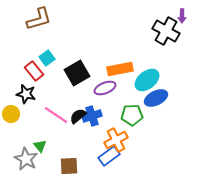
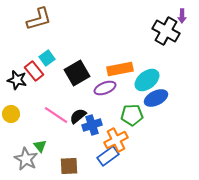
black star: moved 9 px left, 14 px up
blue cross: moved 9 px down
blue rectangle: moved 1 px left
